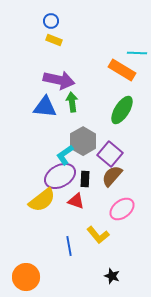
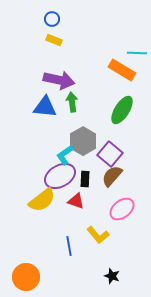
blue circle: moved 1 px right, 2 px up
